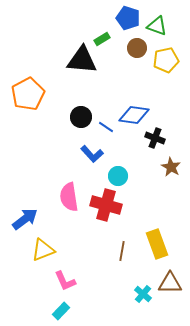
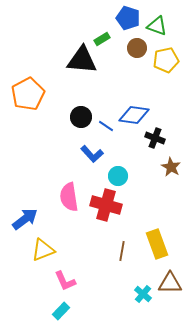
blue line: moved 1 px up
